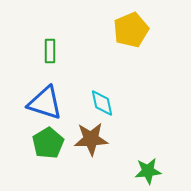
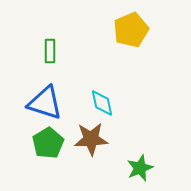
green star: moved 8 px left, 3 px up; rotated 16 degrees counterclockwise
